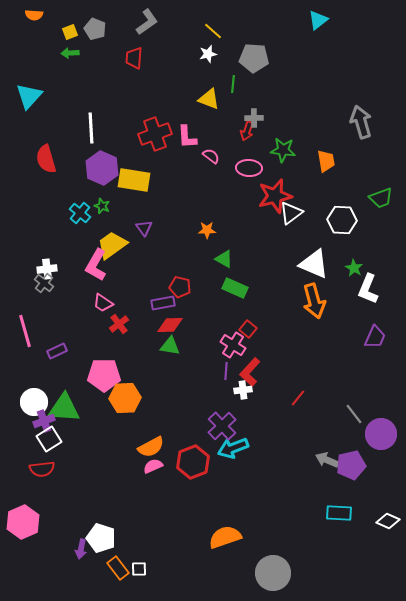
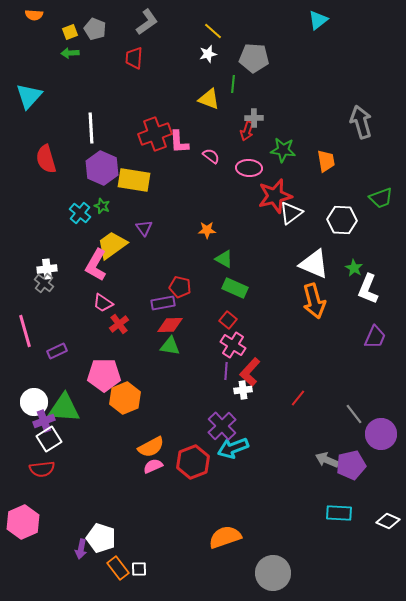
pink L-shape at (187, 137): moved 8 px left, 5 px down
red square at (248, 329): moved 20 px left, 9 px up
orange hexagon at (125, 398): rotated 20 degrees counterclockwise
